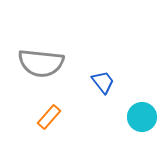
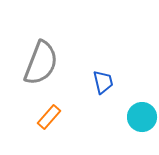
gray semicircle: rotated 75 degrees counterclockwise
blue trapezoid: rotated 25 degrees clockwise
